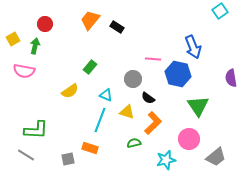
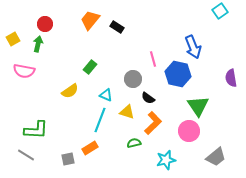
green arrow: moved 3 px right, 2 px up
pink line: rotated 70 degrees clockwise
pink circle: moved 8 px up
orange rectangle: rotated 49 degrees counterclockwise
